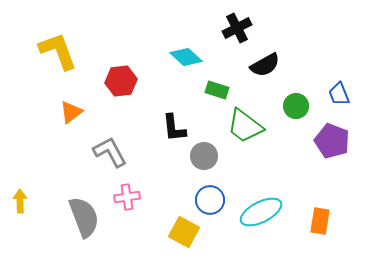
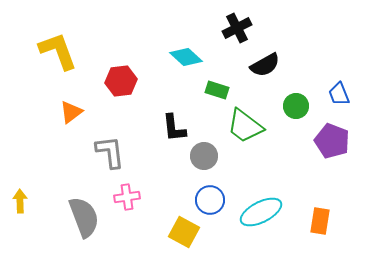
gray L-shape: rotated 21 degrees clockwise
